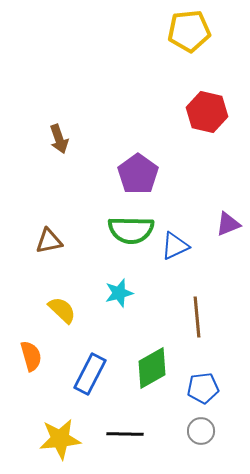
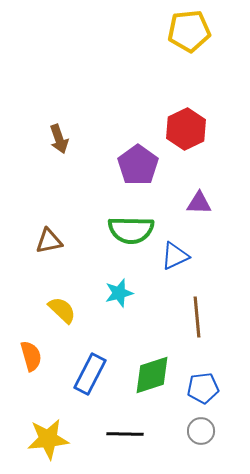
red hexagon: moved 21 px left, 17 px down; rotated 21 degrees clockwise
purple pentagon: moved 9 px up
purple triangle: moved 29 px left, 21 px up; rotated 24 degrees clockwise
blue triangle: moved 10 px down
green diamond: moved 7 px down; rotated 12 degrees clockwise
yellow star: moved 12 px left
